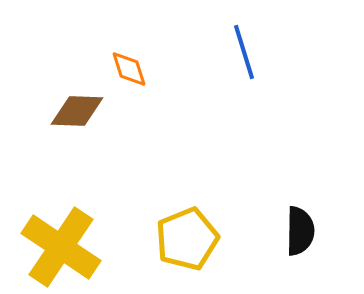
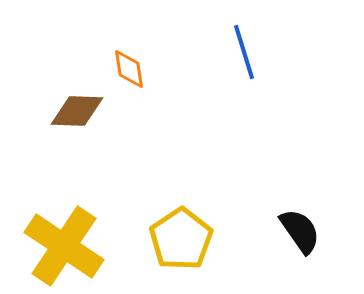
orange diamond: rotated 9 degrees clockwise
black semicircle: rotated 36 degrees counterclockwise
yellow pentagon: moved 6 px left; rotated 12 degrees counterclockwise
yellow cross: moved 3 px right, 1 px up
